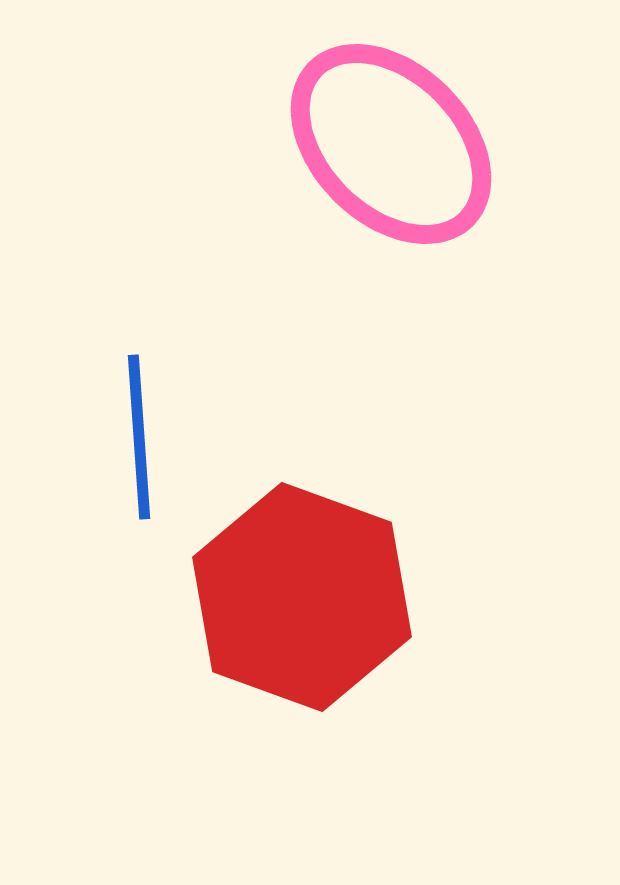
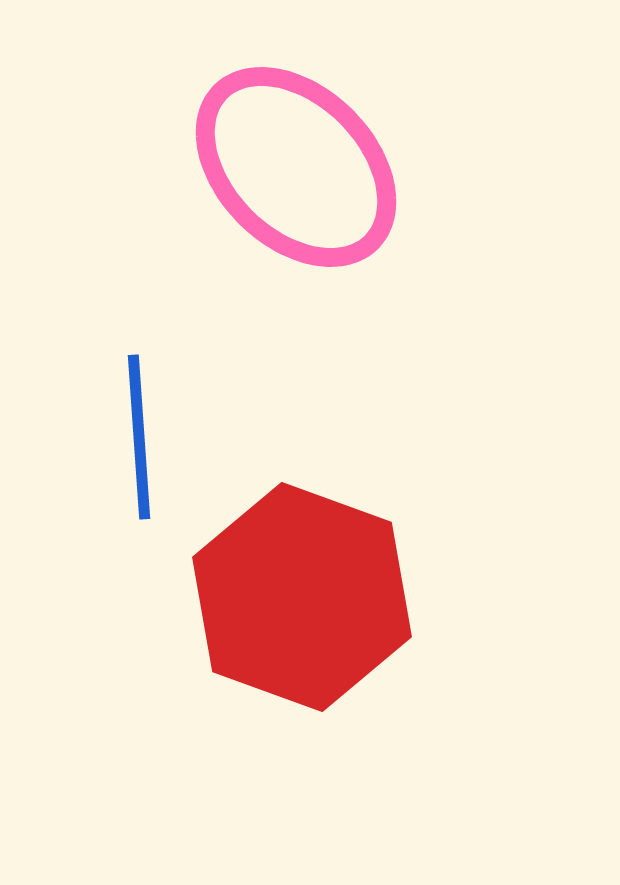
pink ellipse: moved 95 px left, 23 px down
